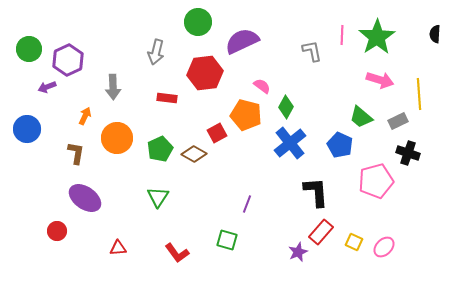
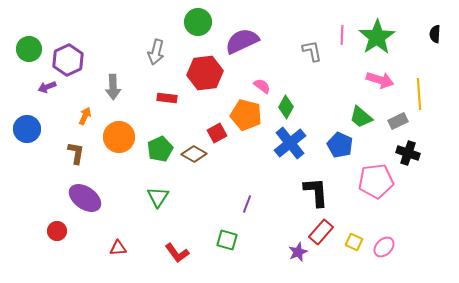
orange circle at (117, 138): moved 2 px right, 1 px up
pink pentagon at (376, 181): rotated 8 degrees clockwise
